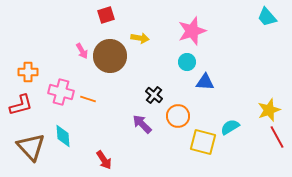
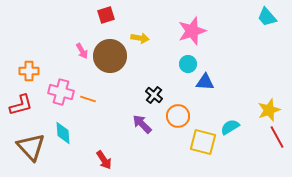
cyan circle: moved 1 px right, 2 px down
orange cross: moved 1 px right, 1 px up
cyan diamond: moved 3 px up
